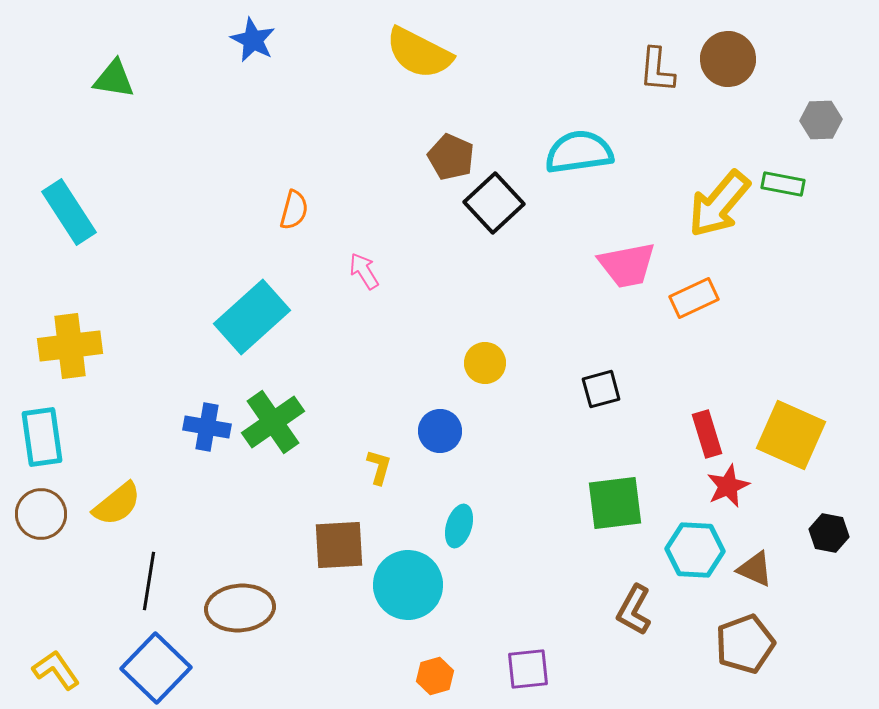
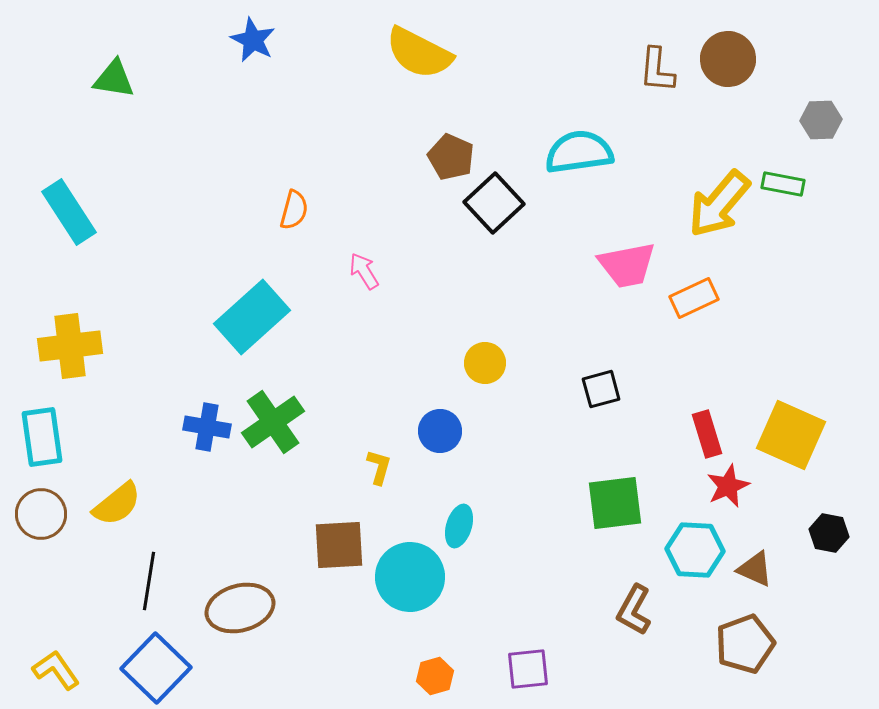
cyan circle at (408, 585): moved 2 px right, 8 px up
brown ellipse at (240, 608): rotated 10 degrees counterclockwise
